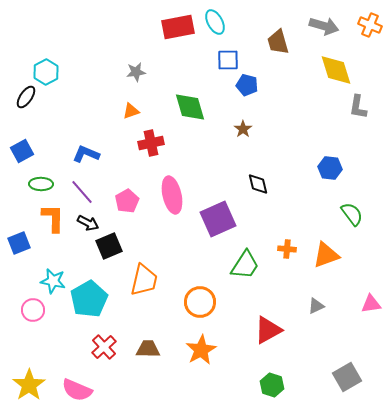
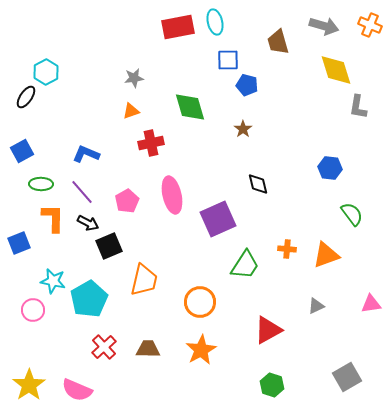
cyan ellipse at (215, 22): rotated 15 degrees clockwise
gray star at (136, 72): moved 2 px left, 6 px down
